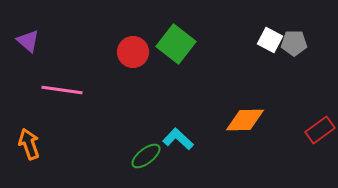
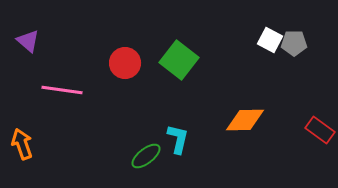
green square: moved 3 px right, 16 px down
red circle: moved 8 px left, 11 px down
red rectangle: rotated 72 degrees clockwise
cyan L-shape: rotated 60 degrees clockwise
orange arrow: moved 7 px left
